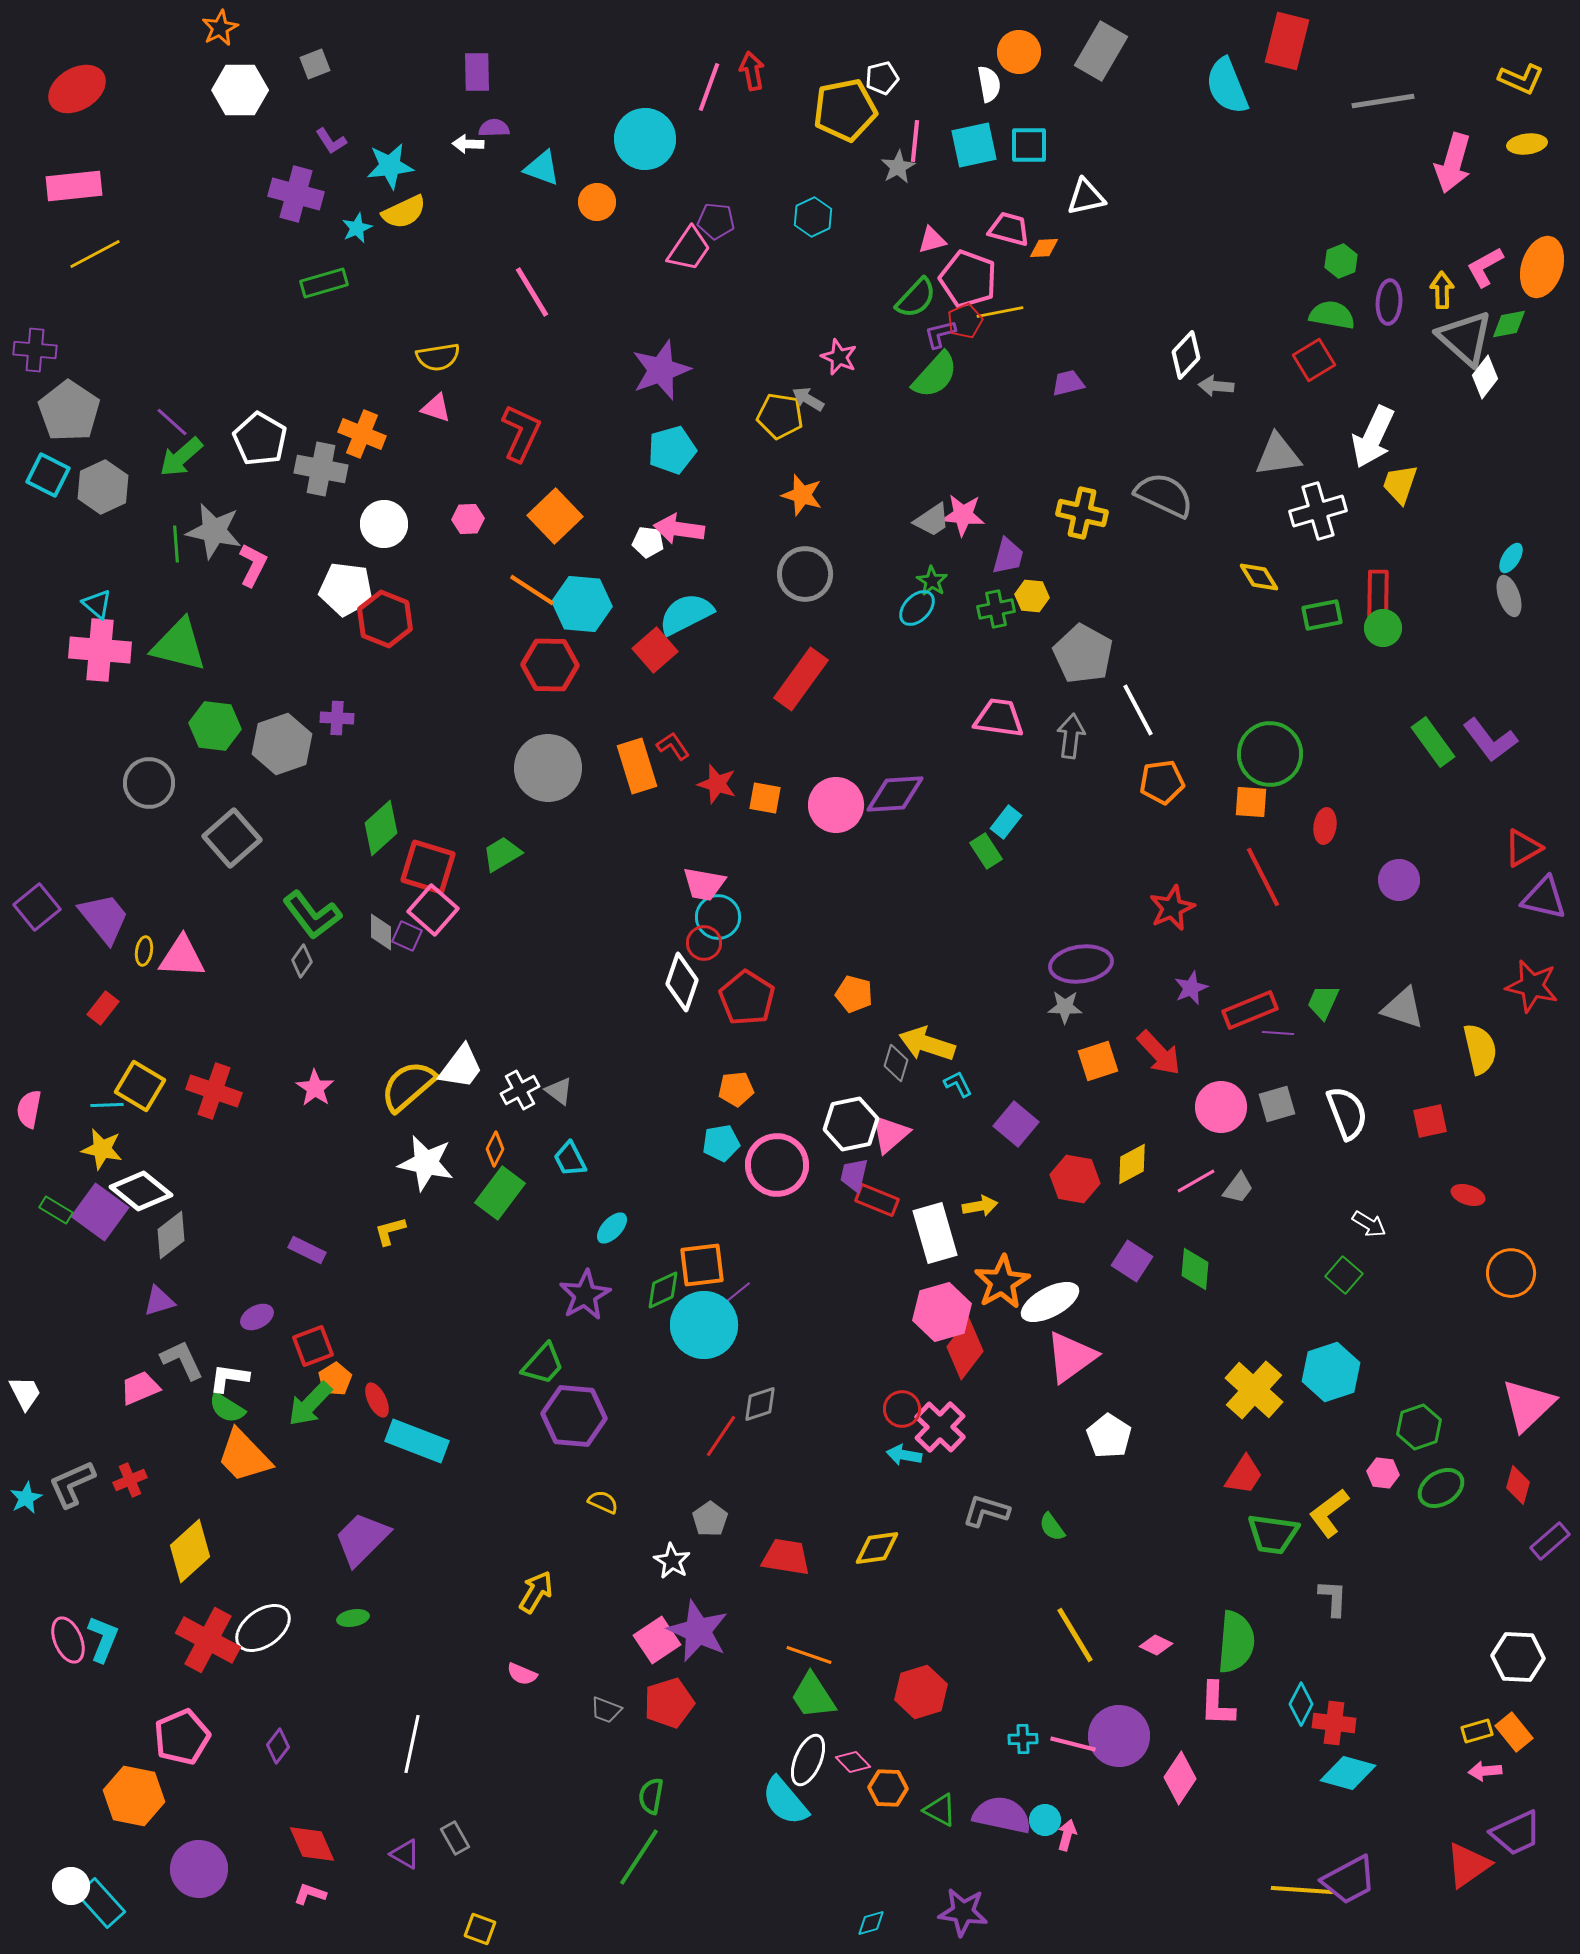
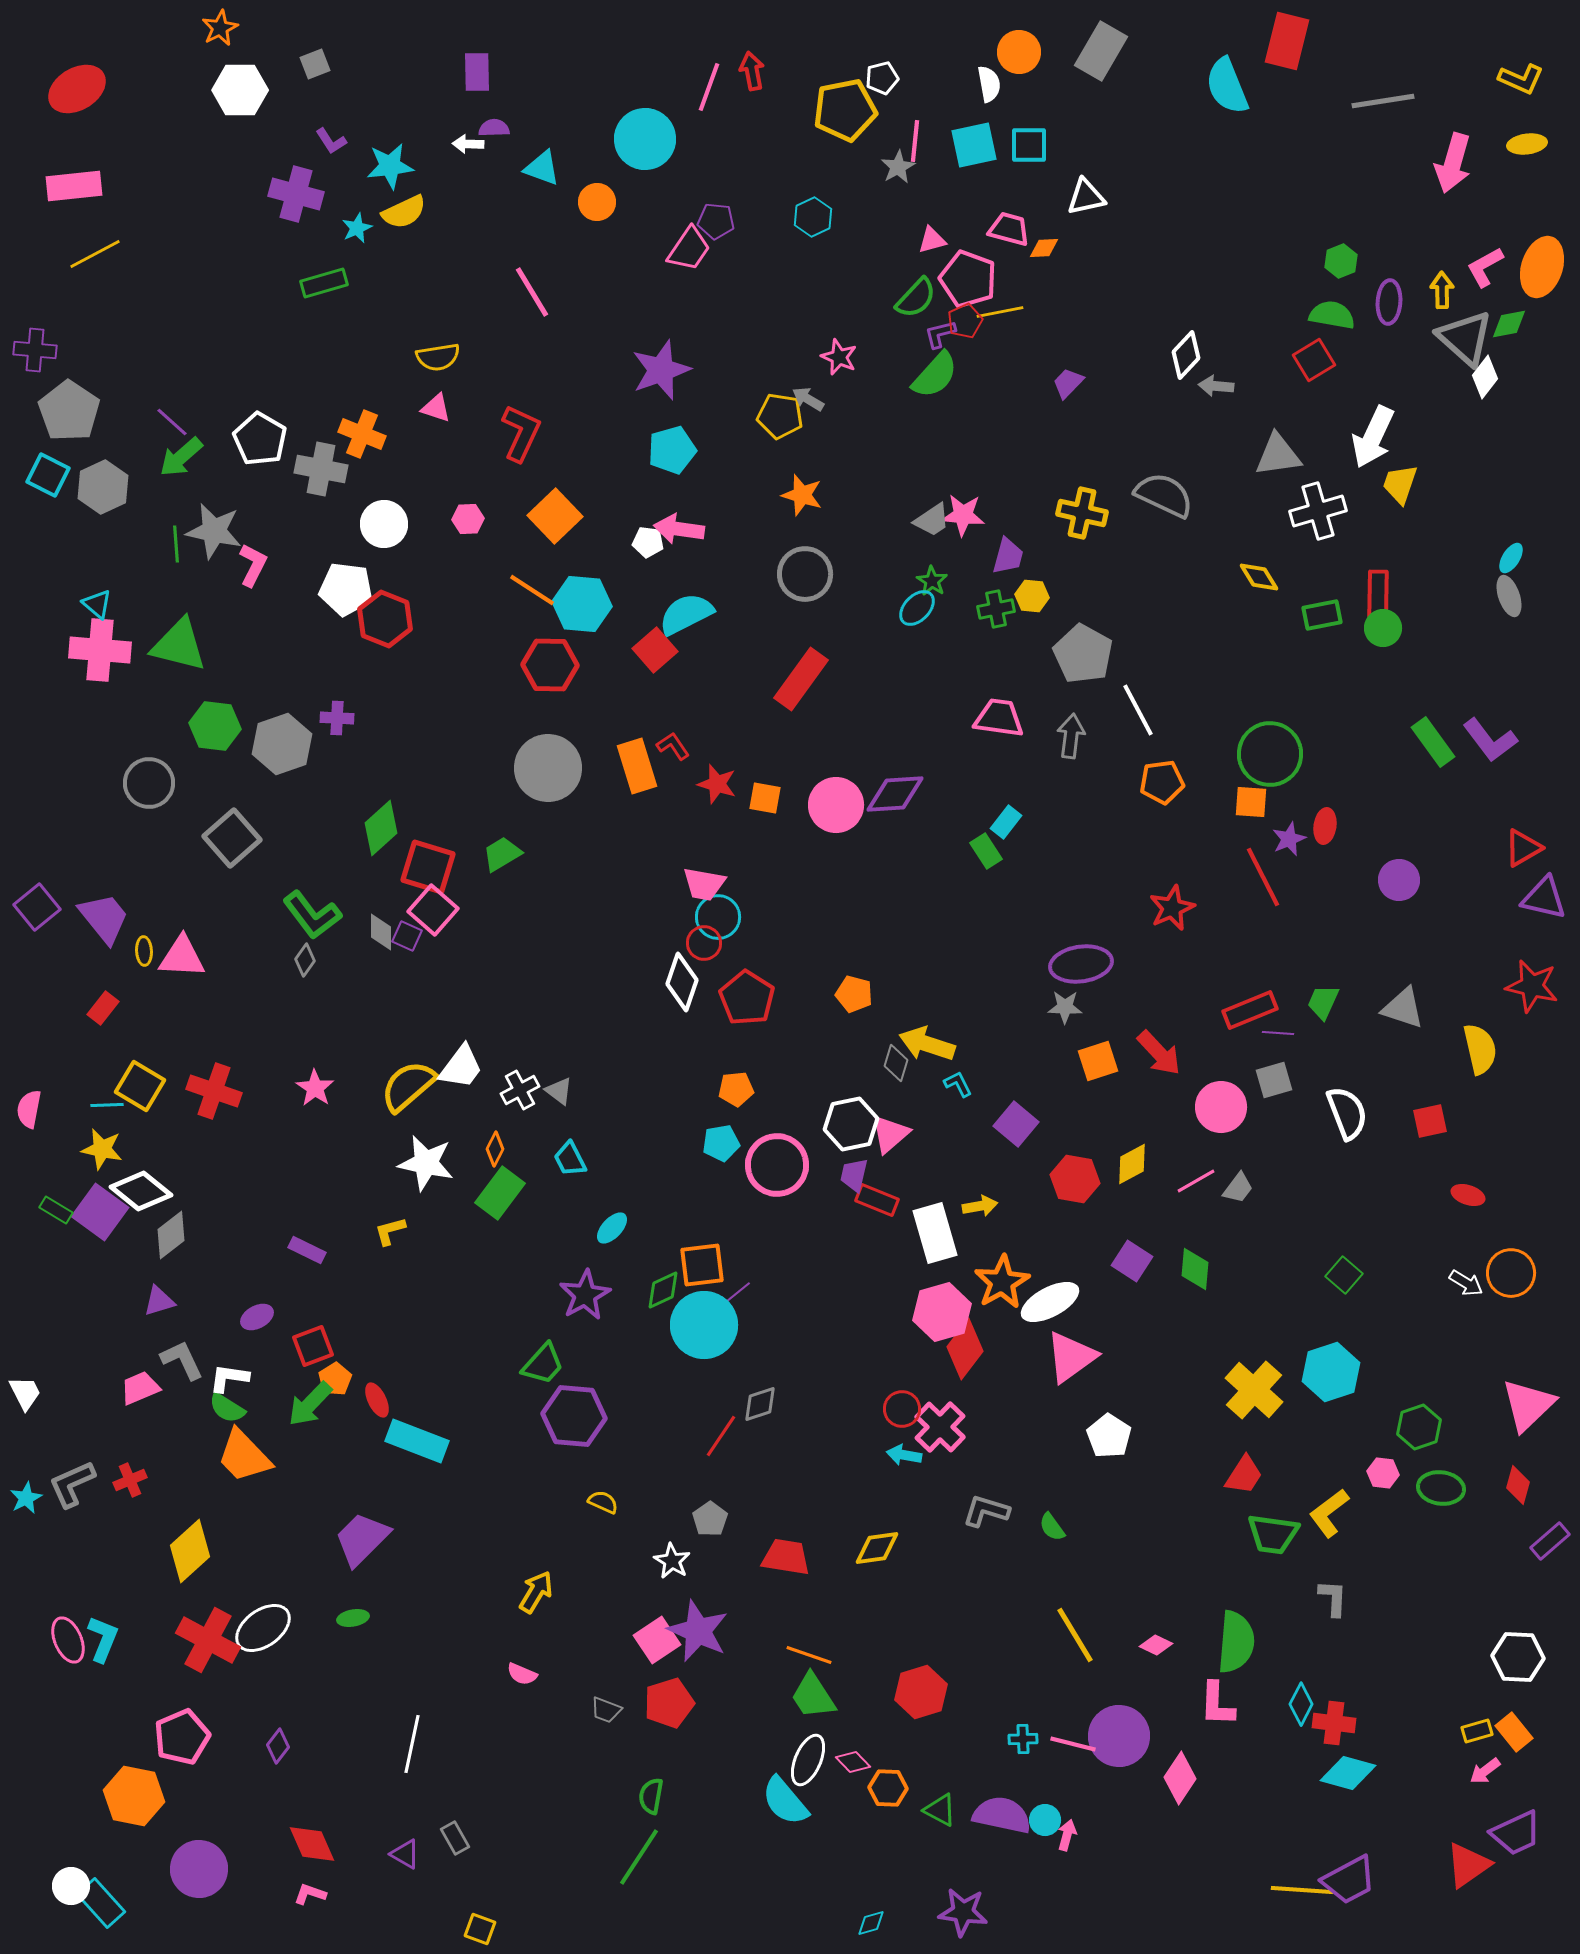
purple trapezoid at (1068, 383): rotated 32 degrees counterclockwise
yellow ellipse at (144, 951): rotated 12 degrees counterclockwise
gray diamond at (302, 961): moved 3 px right, 1 px up
purple star at (1191, 988): moved 98 px right, 149 px up
gray square at (1277, 1104): moved 3 px left, 24 px up
white arrow at (1369, 1224): moved 97 px right, 59 px down
green ellipse at (1441, 1488): rotated 39 degrees clockwise
pink arrow at (1485, 1771): rotated 32 degrees counterclockwise
